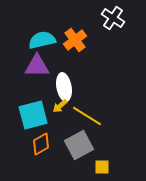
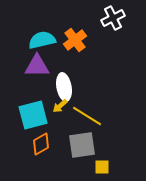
white cross: rotated 30 degrees clockwise
gray square: moved 3 px right; rotated 20 degrees clockwise
